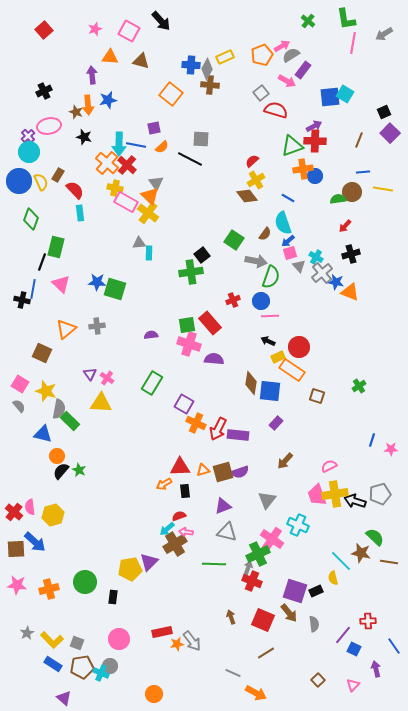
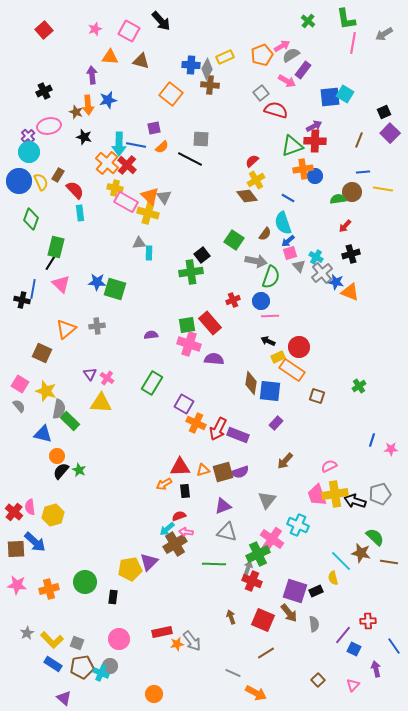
gray triangle at (156, 183): moved 8 px right, 14 px down
yellow cross at (148, 213): rotated 20 degrees counterclockwise
black line at (42, 262): moved 9 px right; rotated 12 degrees clockwise
purple rectangle at (238, 435): rotated 15 degrees clockwise
